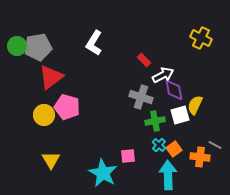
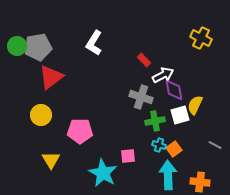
pink pentagon: moved 13 px right, 24 px down; rotated 15 degrees counterclockwise
yellow circle: moved 3 px left
cyan cross: rotated 24 degrees counterclockwise
orange cross: moved 25 px down
